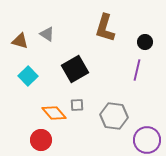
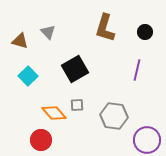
gray triangle: moved 1 px right, 2 px up; rotated 14 degrees clockwise
black circle: moved 10 px up
